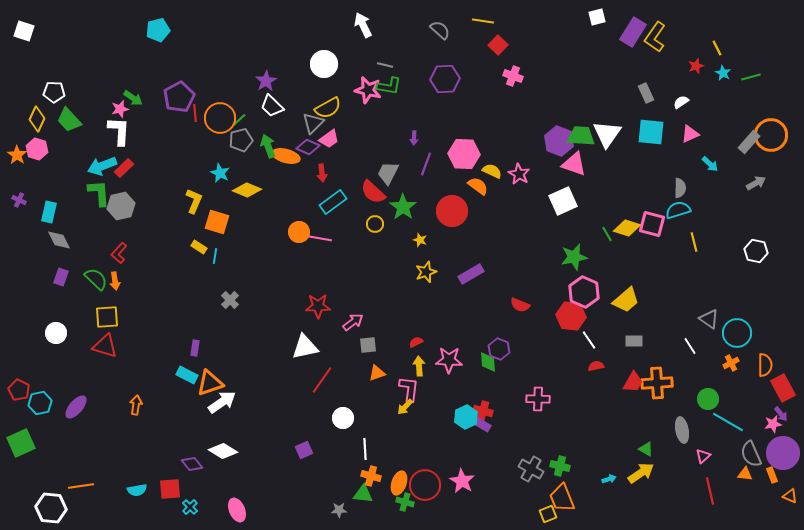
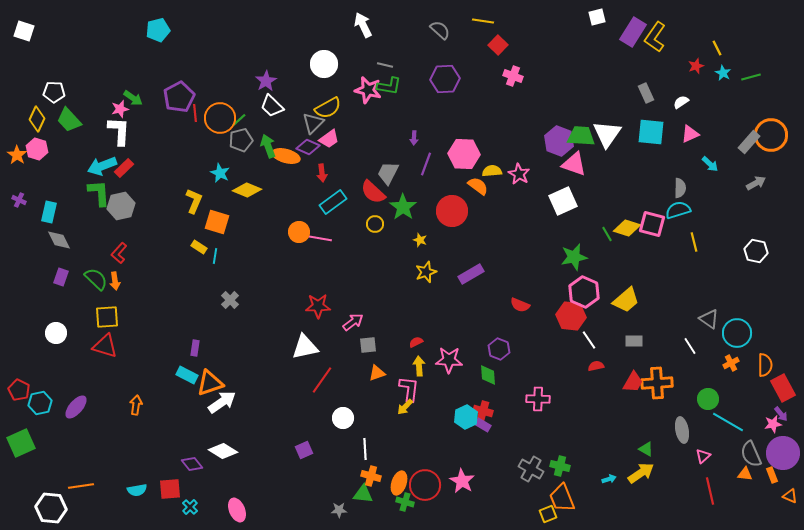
yellow semicircle at (492, 171): rotated 30 degrees counterclockwise
green diamond at (488, 362): moved 13 px down
